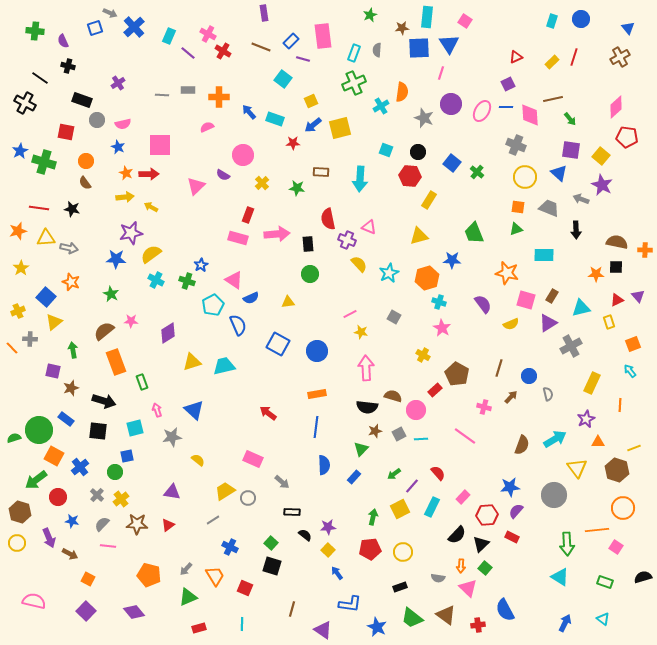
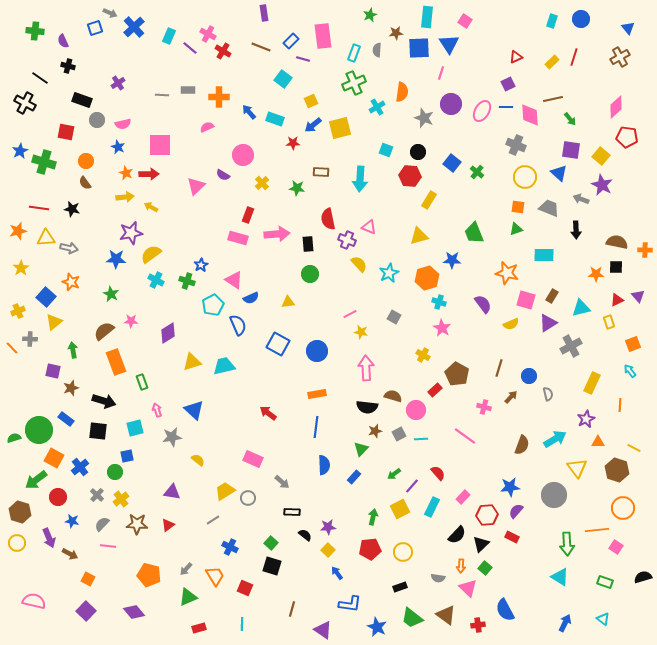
brown star at (402, 28): moved 6 px left, 5 px down
purple line at (188, 53): moved 2 px right, 5 px up
cyan cross at (381, 106): moved 4 px left, 1 px down
yellow line at (634, 448): rotated 48 degrees clockwise
orange square at (54, 456): moved 2 px down
